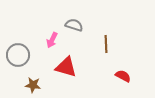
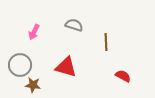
pink arrow: moved 18 px left, 8 px up
brown line: moved 2 px up
gray circle: moved 2 px right, 10 px down
